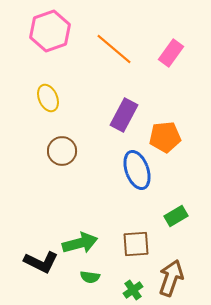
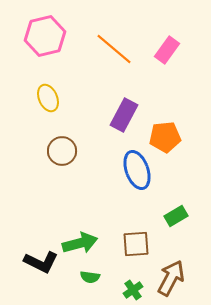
pink hexagon: moved 5 px left, 5 px down; rotated 6 degrees clockwise
pink rectangle: moved 4 px left, 3 px up
brown arrow: rotated 9 degrees clockwise
